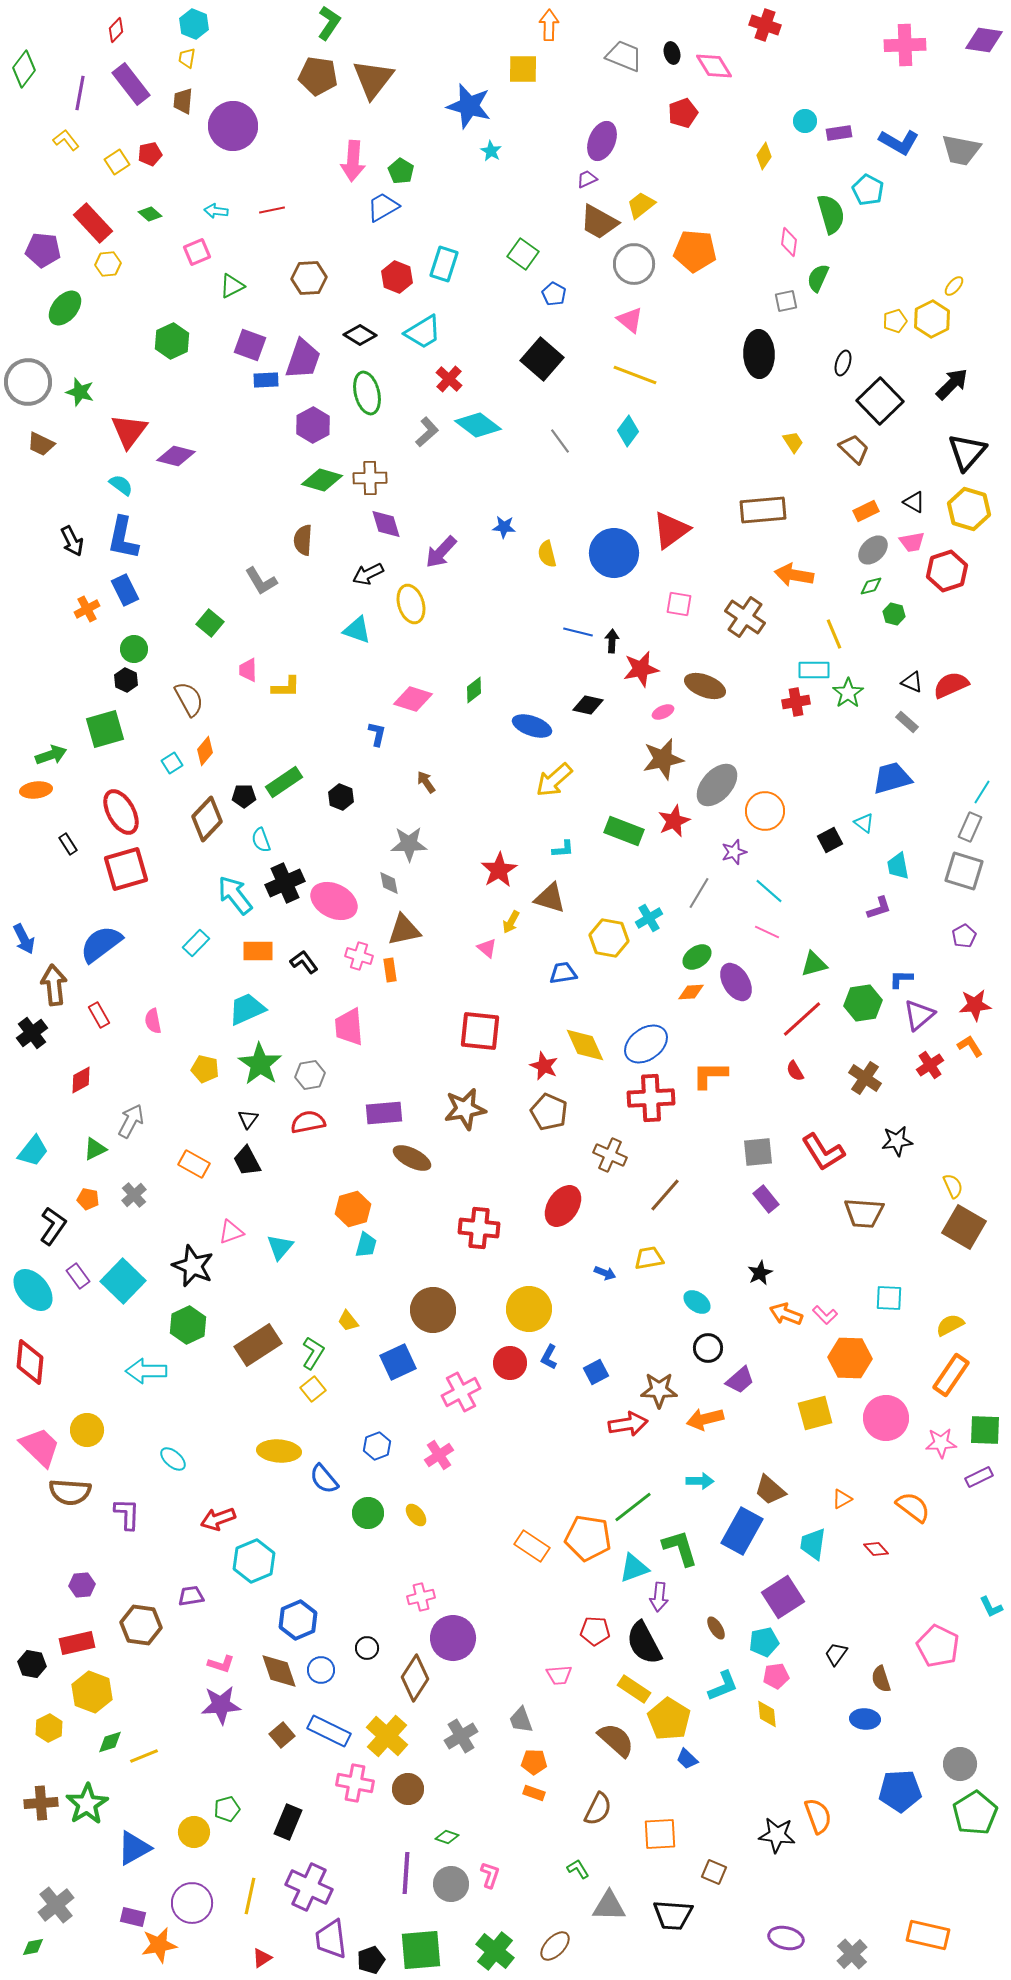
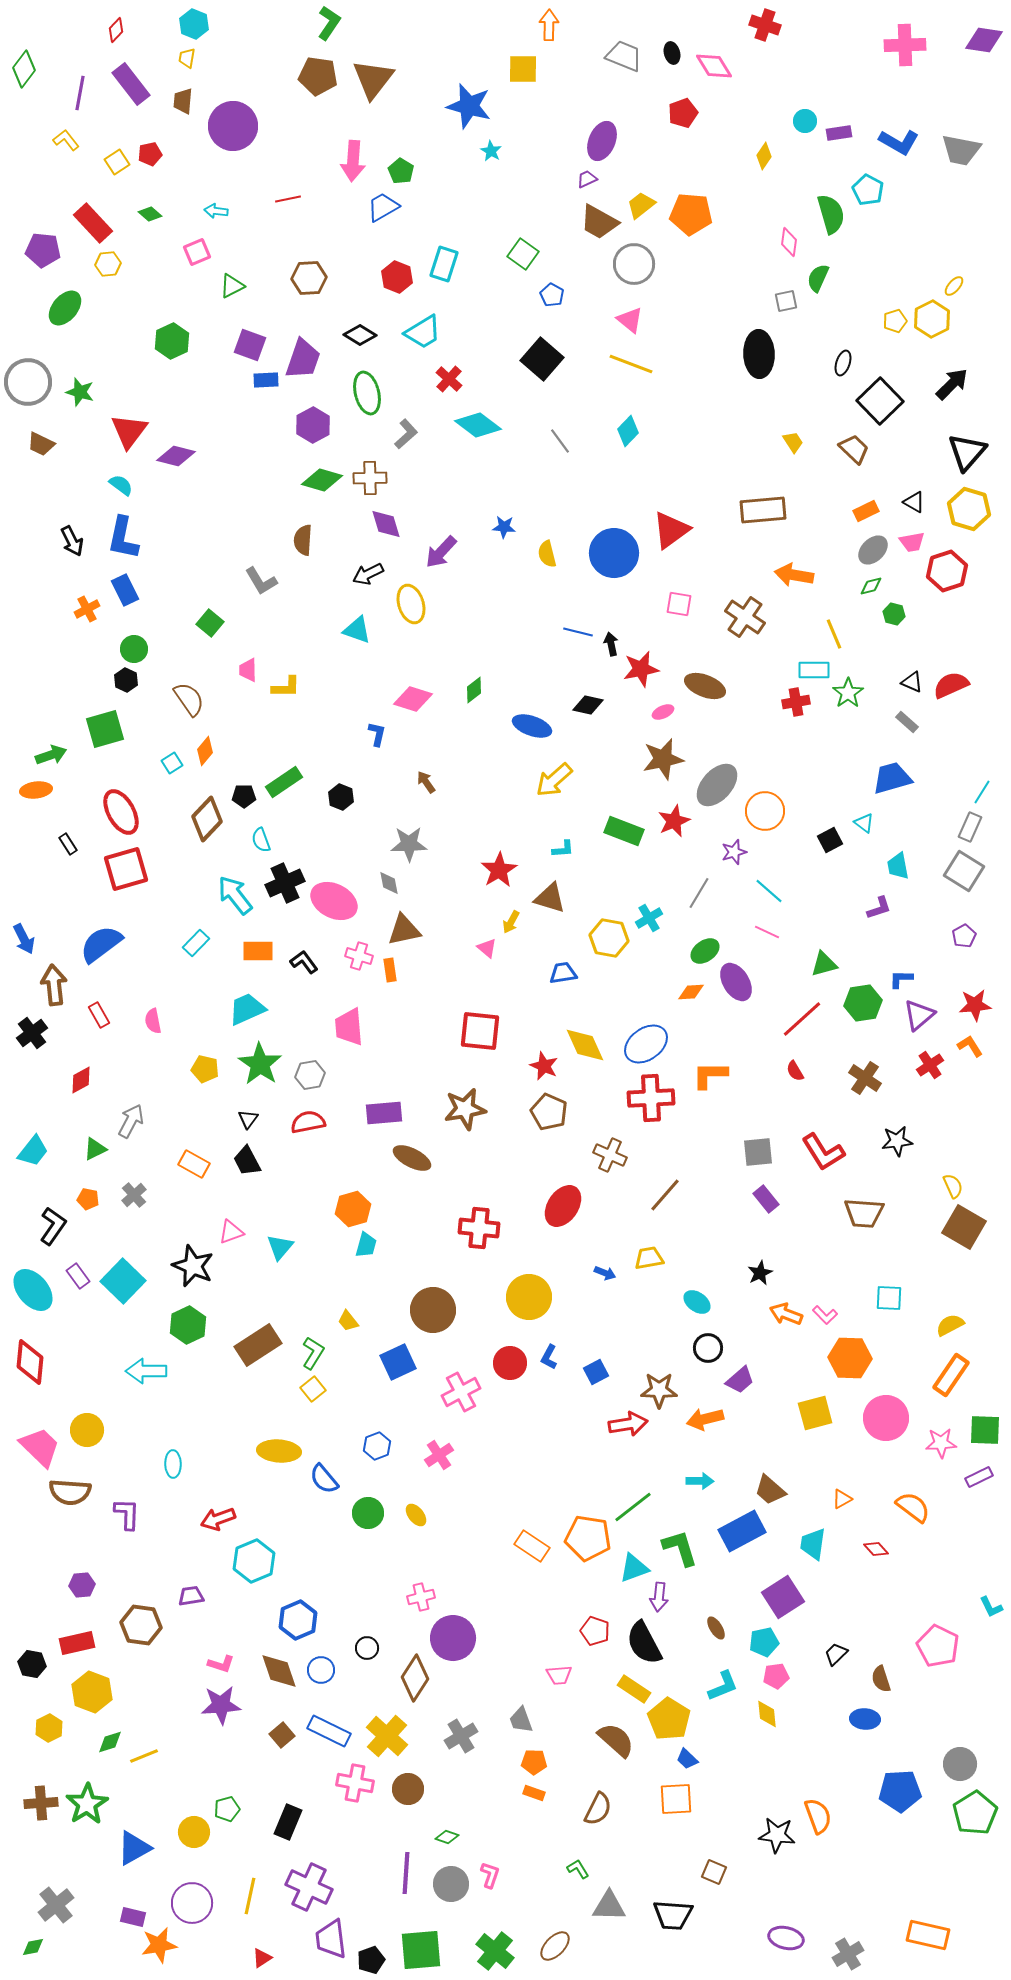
red line at (272, 210): moved 16 px right, 11 px up
orange pentagon at (695, 251): moved 4 px left, 37 px up
blue pentagon at (554, 294): moved 2 px left, 1 px down
yellow line at (635, 375): moved 4 px left, 11 px up
cyan diamond at (628, 431): rotated 8 degrees clockwise
gray L-shape at (427, 432): moved 21 px left, 2 px down
black arrow at (612, 641): moved 1 px left, 3 px down; rotated 15 degrees counterclockwise
brown semicircle at (189, 699): rotated 6 degrees counterclockwise
gray square at (964, 871): rotated 15 degrees clockwise
green ellipse at (697, 957): moved 8 px right, 6 px up
green triangle at (814, 964): moved 10 px right
yellow circle at (529, 1309): moved 12 px up
cyan ellipse at (173, 1459): moved 5 px down; rotated 48 degrees clockwise
blue rectangle at (742, 1531): rotated 33 degrees clockwise
red pentagon at (595, 1631): rotated 16 degrees clockwise
black trapezoid at (836, 1654): rotated 10 degrees clockwise
orange square at (660, 1834): moved 16 px right, 35 px up
gray cross at (852, 1954): moved 4 px left; rotated 12 degrees clockwise
